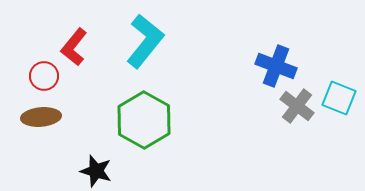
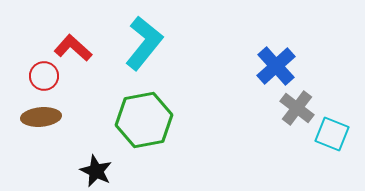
cyan L-shape: moved 1 px left, 2 px down
red L-shape: moved 1 px left, 1 px down; rotated 93 degrees clockwise
blue cross: rotated 27 degrees clockwise
cyan square: moved 7 px left, 36 px down
gray cross: moved 2 px down
green hexagon: rotated 20 degrees clockwise
black star: rotated 8 degrees clockwise
